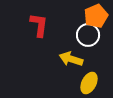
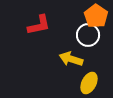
orange pentagon: rotated 15 degrees counterclockwise
red L-shape: rotated 70 degrees clockwise
